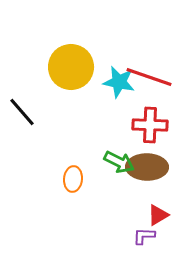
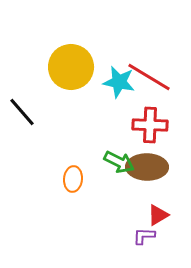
red line: rotated 12 degrees clockwise
